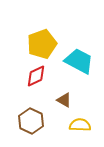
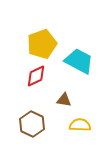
brown triangle: rotated 21 degrees counterclockwise
brown hexagon: moved 1 px right, 3 px down
